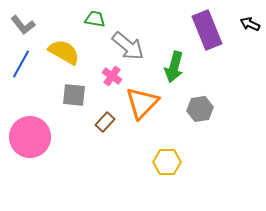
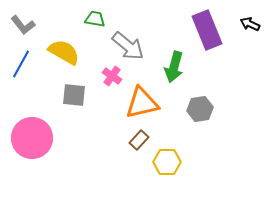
orange triangle: rotated 33 degrees clockwise
brown rectangle: moved 34 px right, 18 px down
pink circle: moved 2 px right, 1 px down
